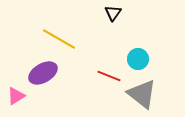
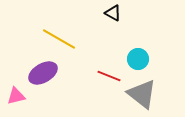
black triangle: rotated 36 degrees counterclockwise
pink triangle: rotated 18 degrees clockwise
